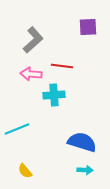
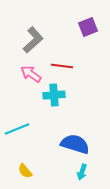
purple square: rotated 18 degrees counterclockwise
pink arrow: rotated 30 degrees clockwise
blue semicircle: moved 7 px left, 2 px down
cyan arrow: moved 3 px left, 2 px down; rotated 105 degrees clockwise
